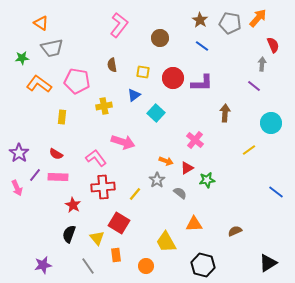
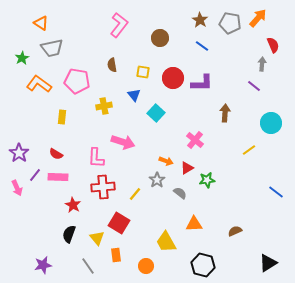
green star at (22, 58): rotated 24 degrees counterclockwise
blue triangle at (134, 95): rotated 32 degrees counterclockwise
pink L-shape at (96, 158): rotated 140 degrees counterclockwise
